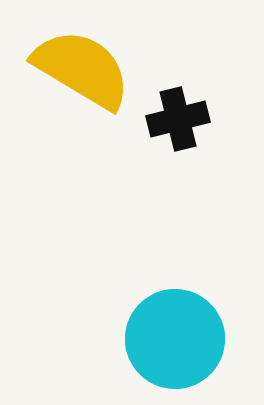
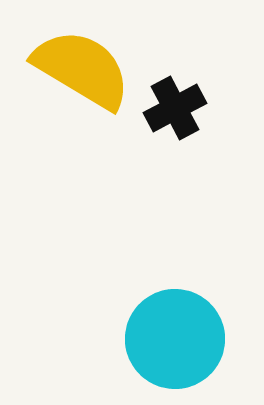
black cross: moved 3 px left, 11 px up; rotated 14 degrees counterclockwise
